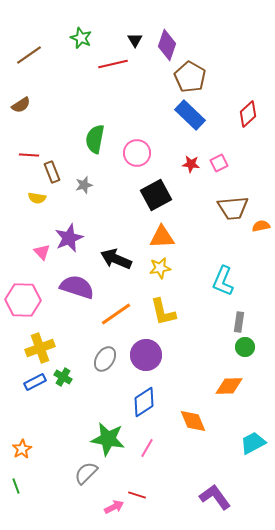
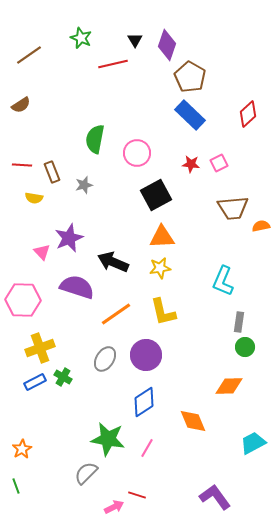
red line at (29, 155): moved 7 px left, 10 px down
yellow semicircle at (37, 198): moved 3 px left
black arrow at (116, 259): moved 3 px left, 3 px down
